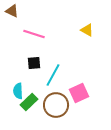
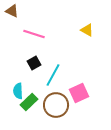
black square: rotated 24 degrees counterclockwise
